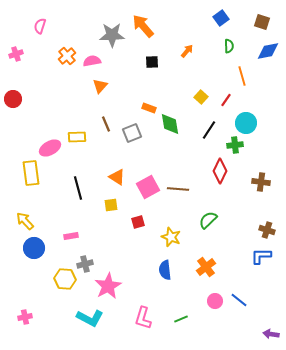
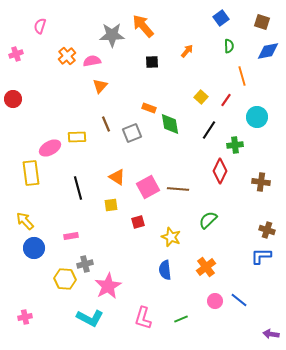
cyan circle at (246, 123): moved 11 px right, 6 px up
